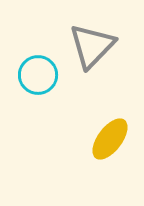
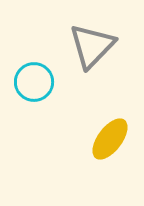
cyan circle: moved 4 px left, 7 px down
